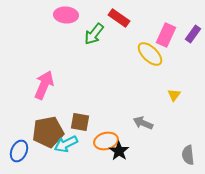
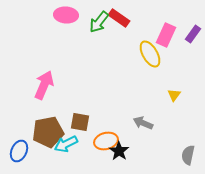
green arrow: moved 5 px right, 12 px up
yellow ellipse: rotated 16 degrees clockwise
gray semicircle: rotated 18 degrees clockwise
